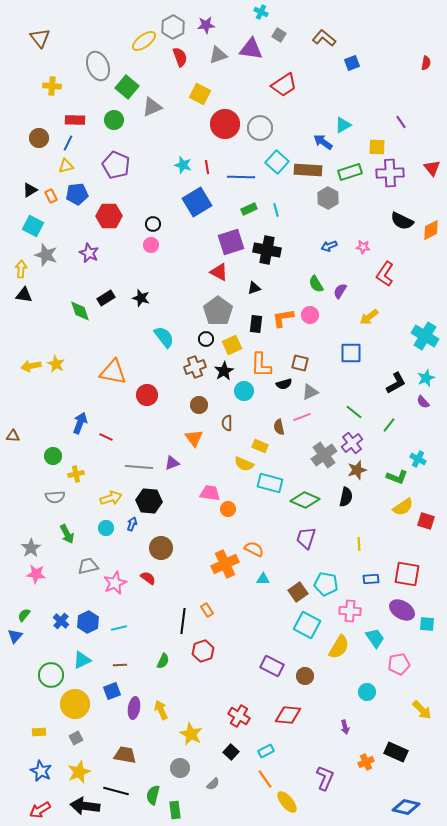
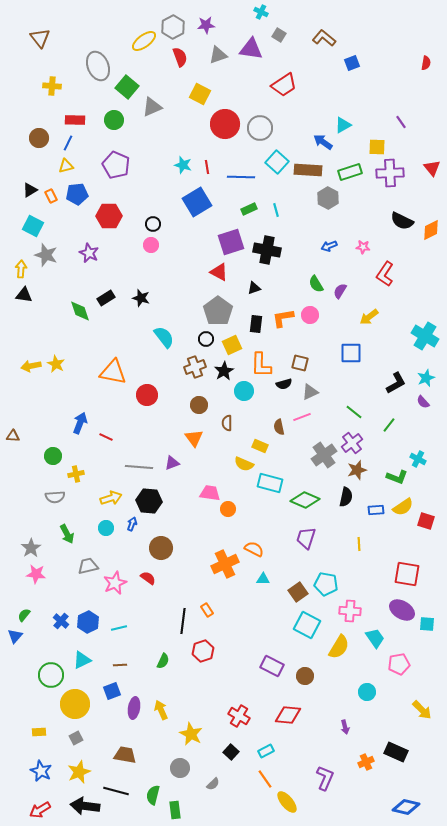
blue rectangle at (371, 579): moved 5 px right, 69 px up
